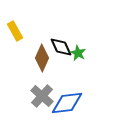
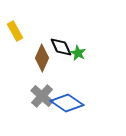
blue diamond: rotated 40 degrees clockwise
